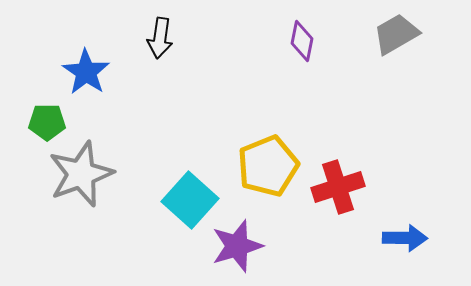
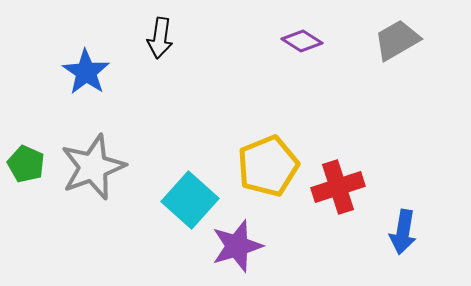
gray trapezoid: moved 1 px right, 6 px down
purple diamond: rotated 69 degrees counterclockwise
green pentagon: moved 21 px left, 42 px down; rotated 24 degrees clockwise
gray star: moved 12 px right, 7 px up
blue arrow: moved 2 px left, 6 px up; rotated 99 degrees clockwise
